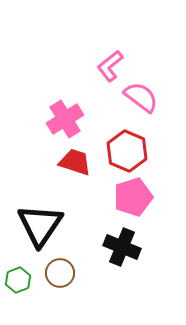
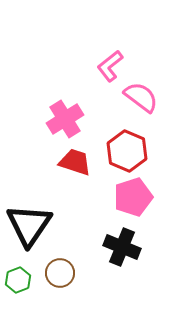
black triangle: moved 11 px left
